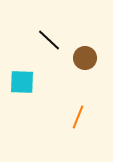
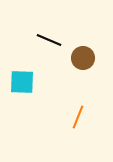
black line: rotated 20 degrees counterclockwise
brown circle: moved 2 px left
